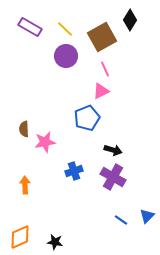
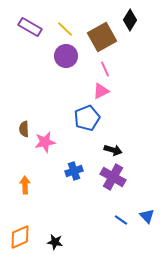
blue triangle: rotated 28 degrees counterclockwise
